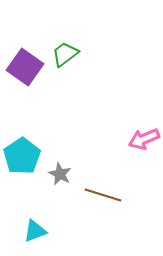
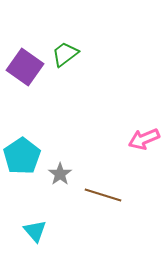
gray star: rotated 10 degrees clockwise
cyan triangle: rotated 50 degrees counterclockwise
